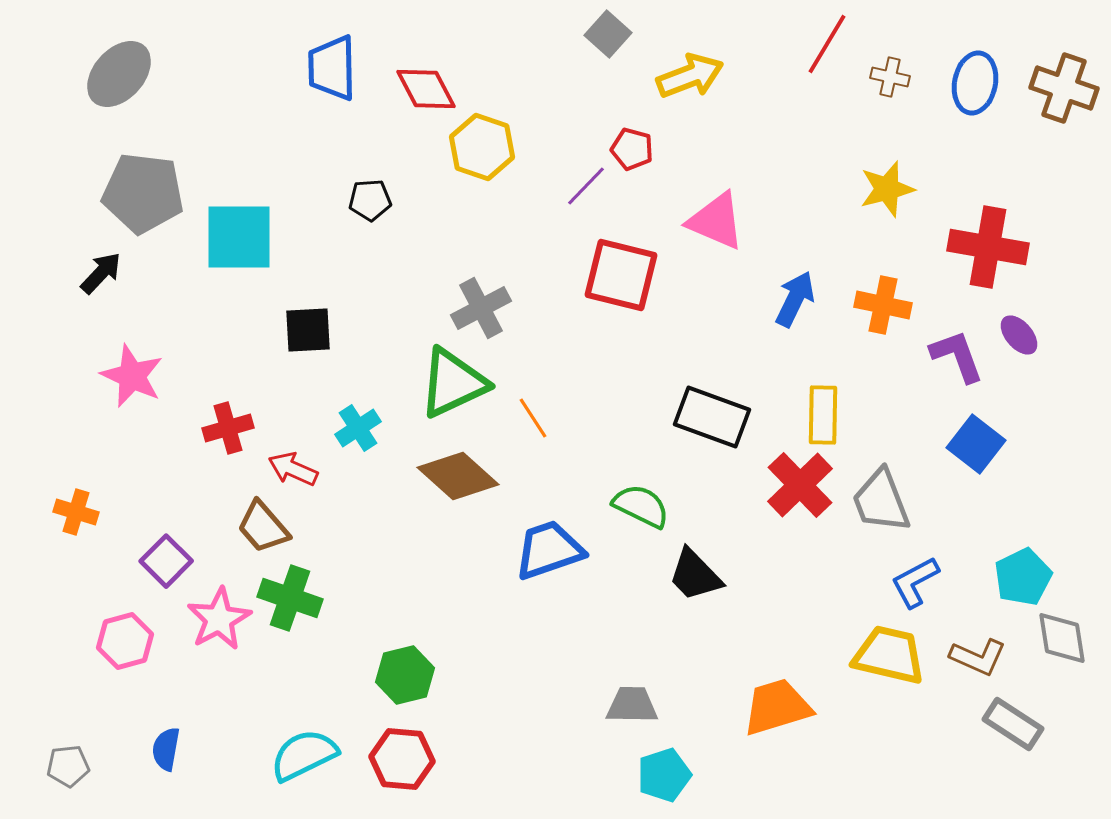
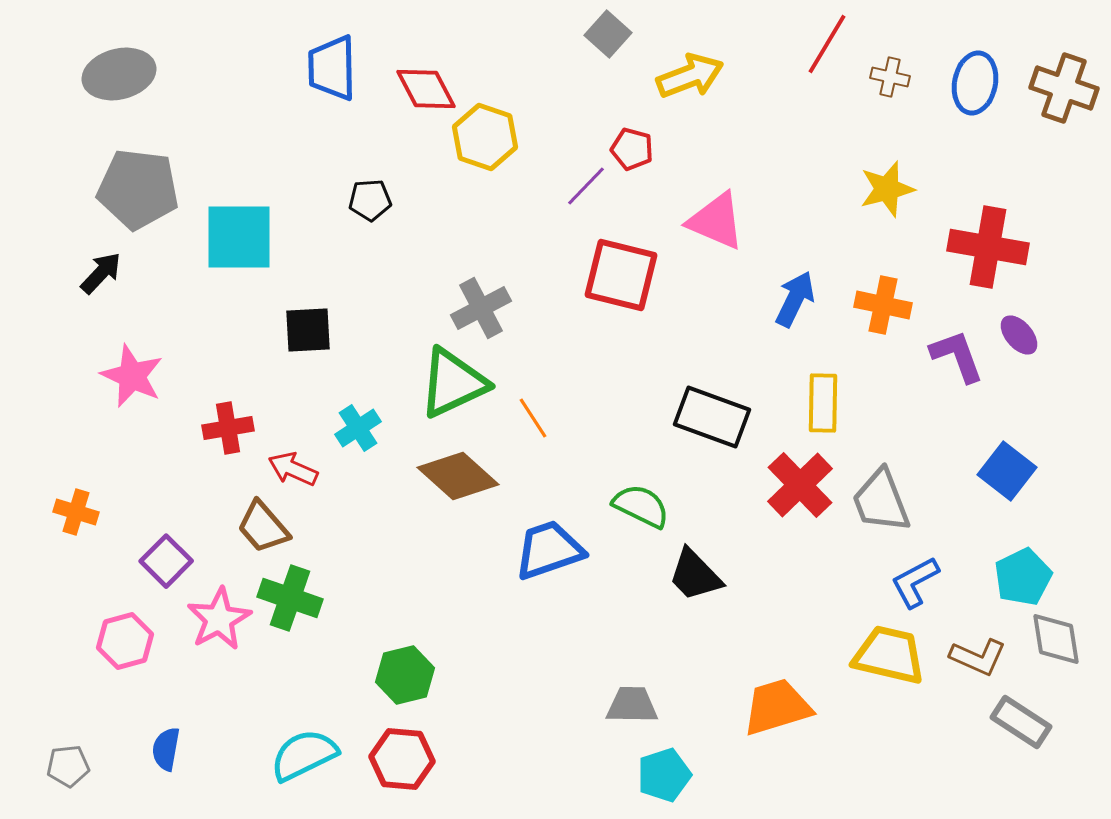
gray ellipse at (119, 74): rotated 34 degrees clockwise
yellow hexagon at (482, 147): moved 3 px right, 10 px up
gray pentagon at (143, 193): moved 5 px left, 4 px up
yellow rectangle at (823, 415): moved 12 px up
red cross at (228, 428): rotated 6 degrees clockwise
blue square at (976, 444): moved 31 px right, 27 px down
gray diamond at (1062, 638): moved 6 px left, 1 px down
gray rectangle at (1013, 724): moved 8 px right, 2 px up
